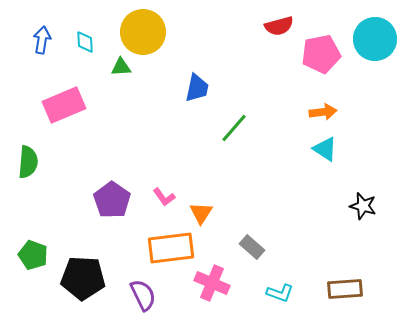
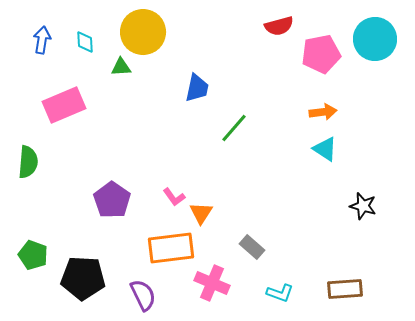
pink L-shape: moved 10 px right
